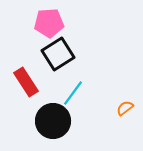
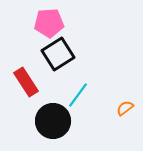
cyan line: moved 5 px right, 2 px down
